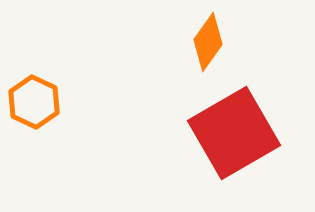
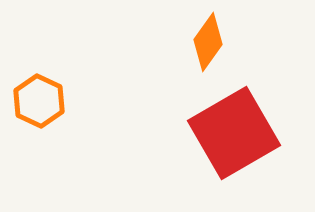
orange hexagon: moved 5 px right, 1 px up
